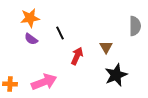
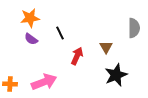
gray semicircle: moved 1 px left, 2 px down
